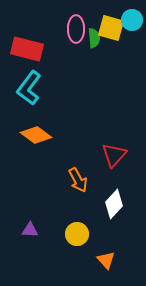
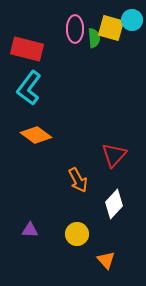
pink ellipse: moved 1 px left
